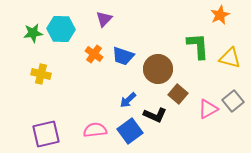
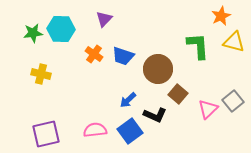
orange star: moved 1 px right, 1 px down
yellow triangle: moved 4 px right, 16 px up
pink triangle: rotated 15 degrees counterclockwise
